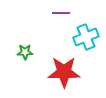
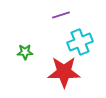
purple line: moved 2 px down; rotated 18 degrees counterclockwise
cyan cross: moved 6 px left, 5 px down
